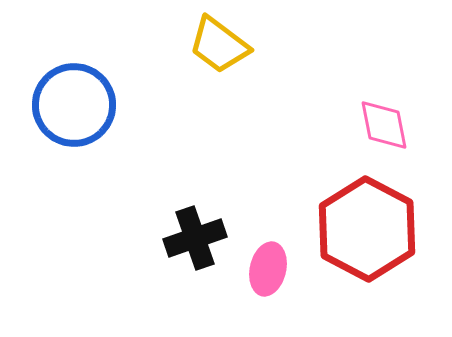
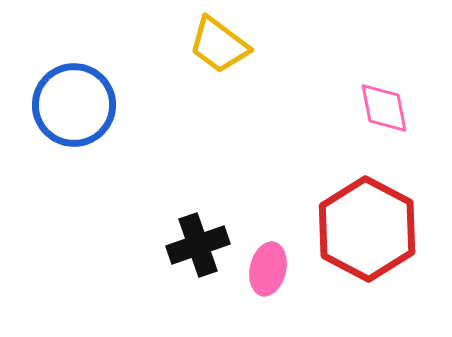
pink diamond: moved 17 px up
black cross: moved 3 px right, 7 px down
